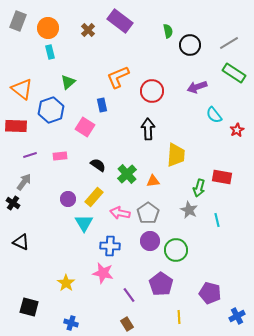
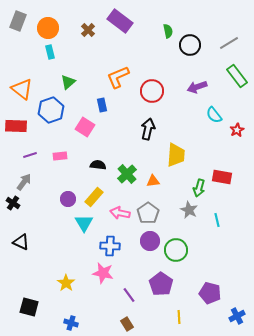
green rectangle at (234, 73): moved 3 px right, 3 px down; rotated 20 degrees clockwise
black arrow at (148, 129): rotated 15 degrees clockwise
black semicircle at (98, 165): rotated 28 degrees counterclockwise
